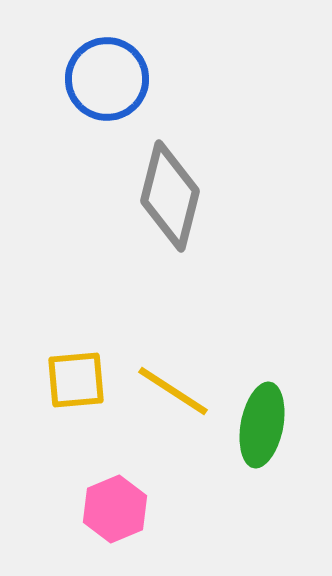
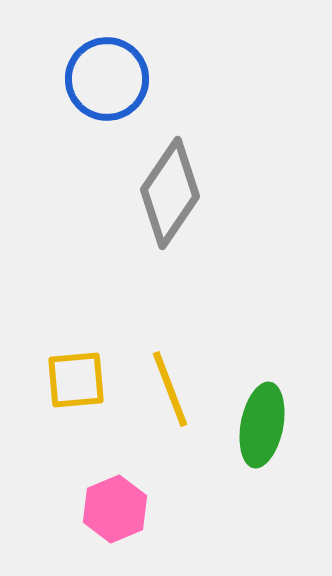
gray diamond: moved 3 px up; rotated 20 degrees clockwise
yellow line: moved 3 px left, 2 px up; rotated 36 degrees clockwise
